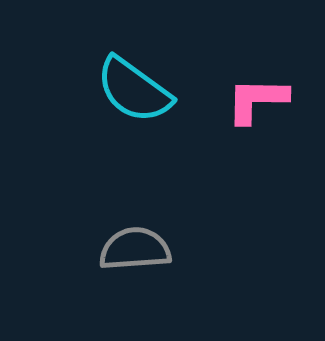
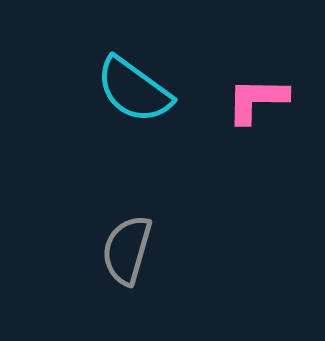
gray semicircle: moved 8 px left, 1 px down; rotated 70 degrees counterclockwise
